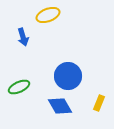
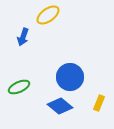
yellow ellipse: rotated 15 degrees counterclockwise
blue arrow: rotated 36 degrees clockwise
blue circle: moved 2 px right, 1 px down
blue diamond: rotated 20 degrees counterclockwise
